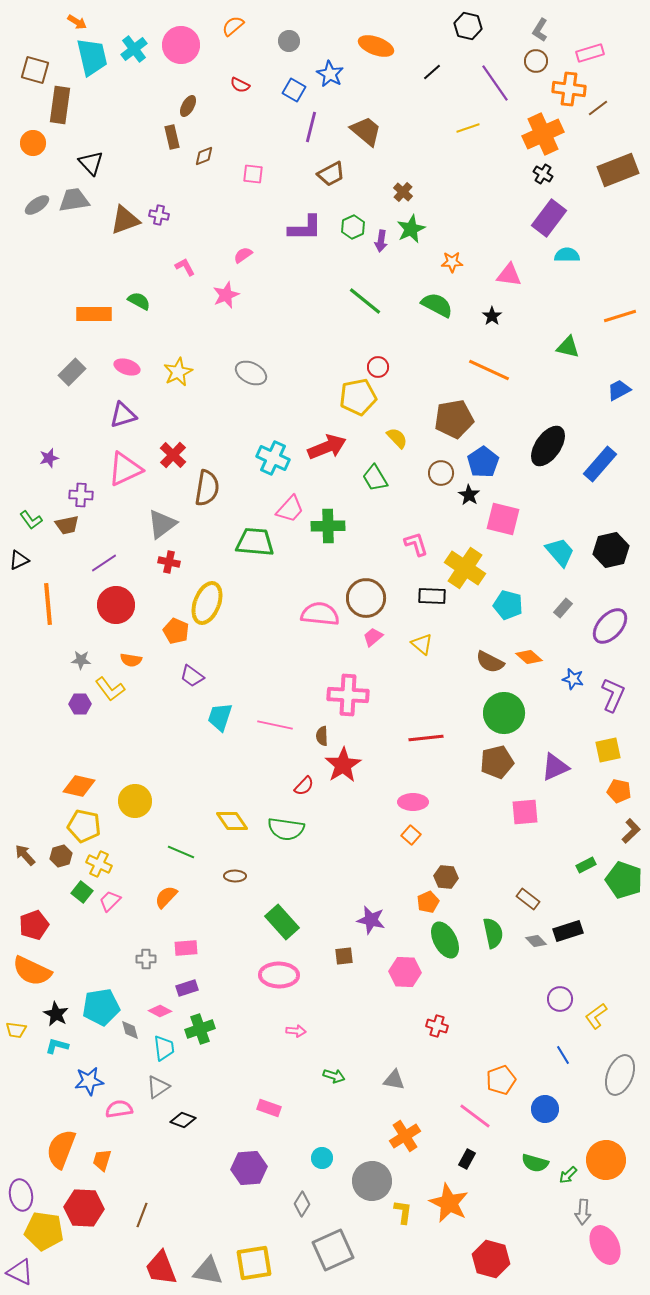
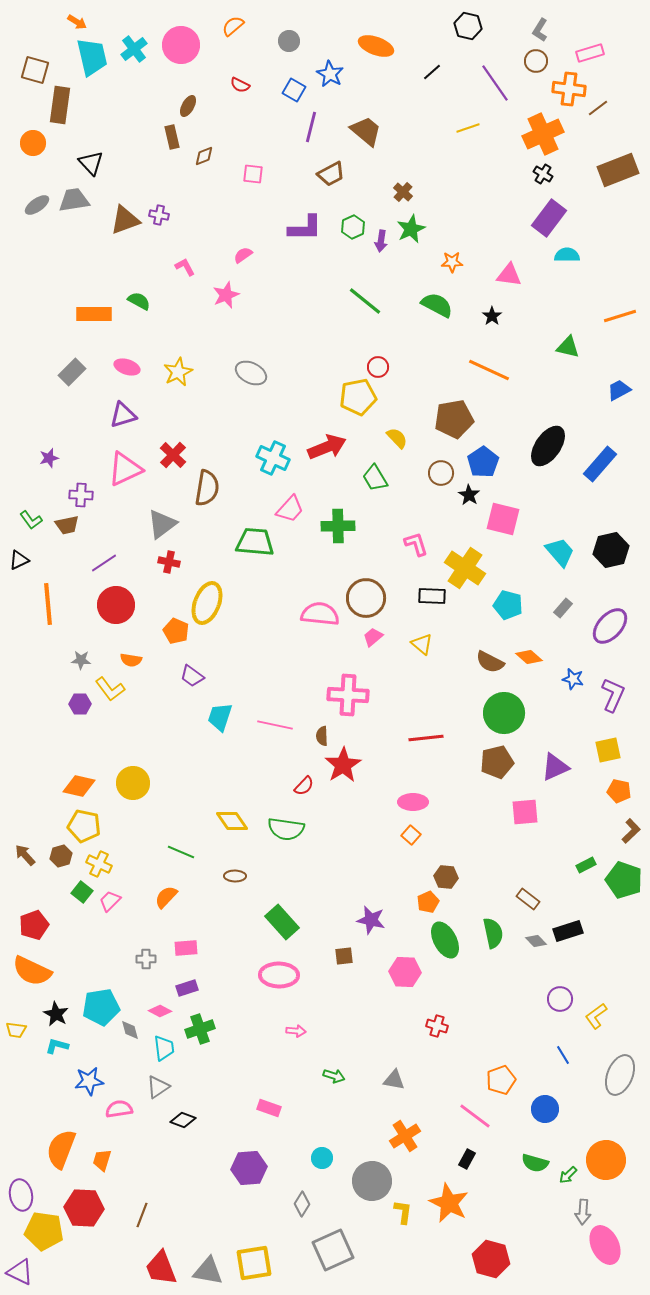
green cross at (328, 526): moved 10 px right
yellow circle at (135, 801): moved 2 px left, 18 px up
